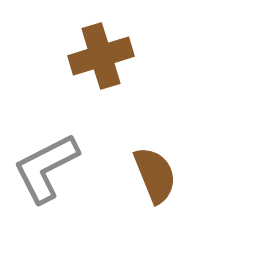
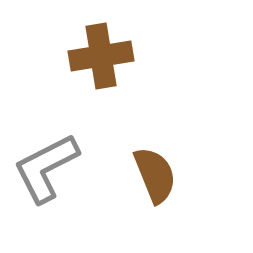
brown cross: rotated 8 degrees clockwise
